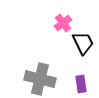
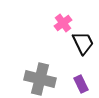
purple rectangle: rotated 18 degrees counterclockwise
